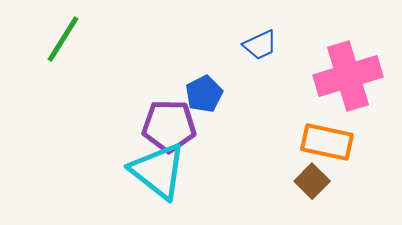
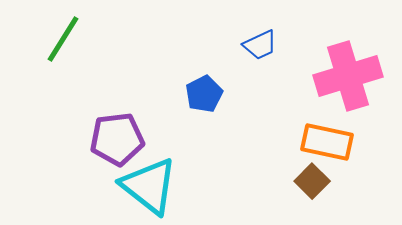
purple pentagon: moved 52 px left, 13 px down; rotated 8 degrees counterclockwise
cyan triangle: moved 9 px left, 15 px down
